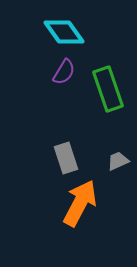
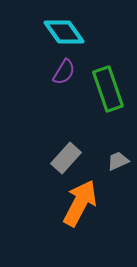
gray rectangle: rotated 60 degrees clockwise
